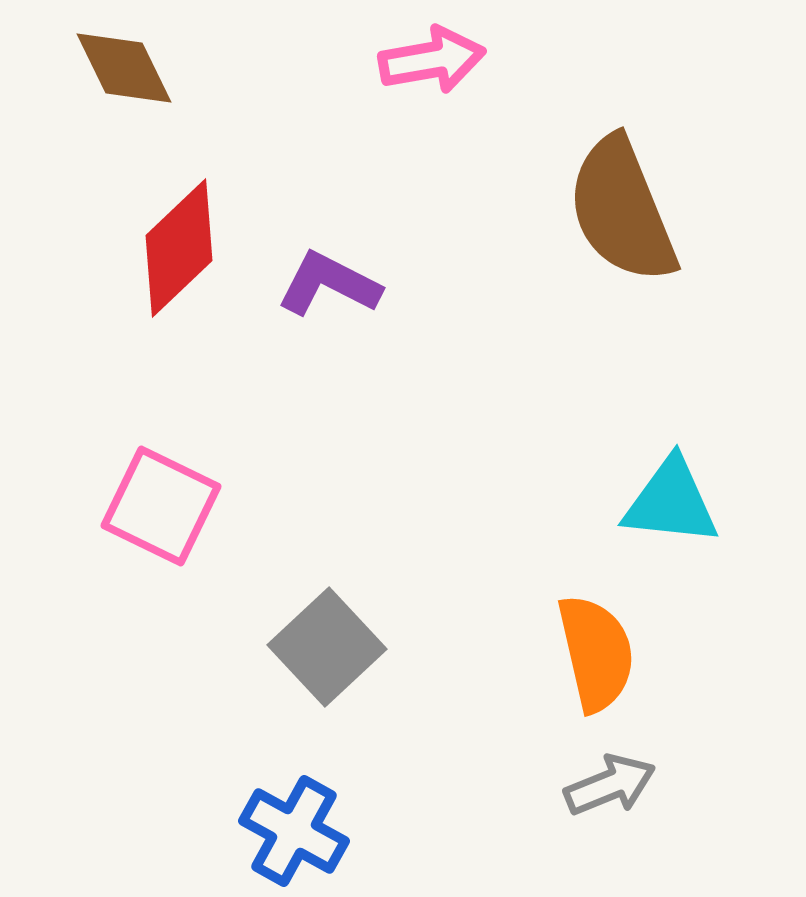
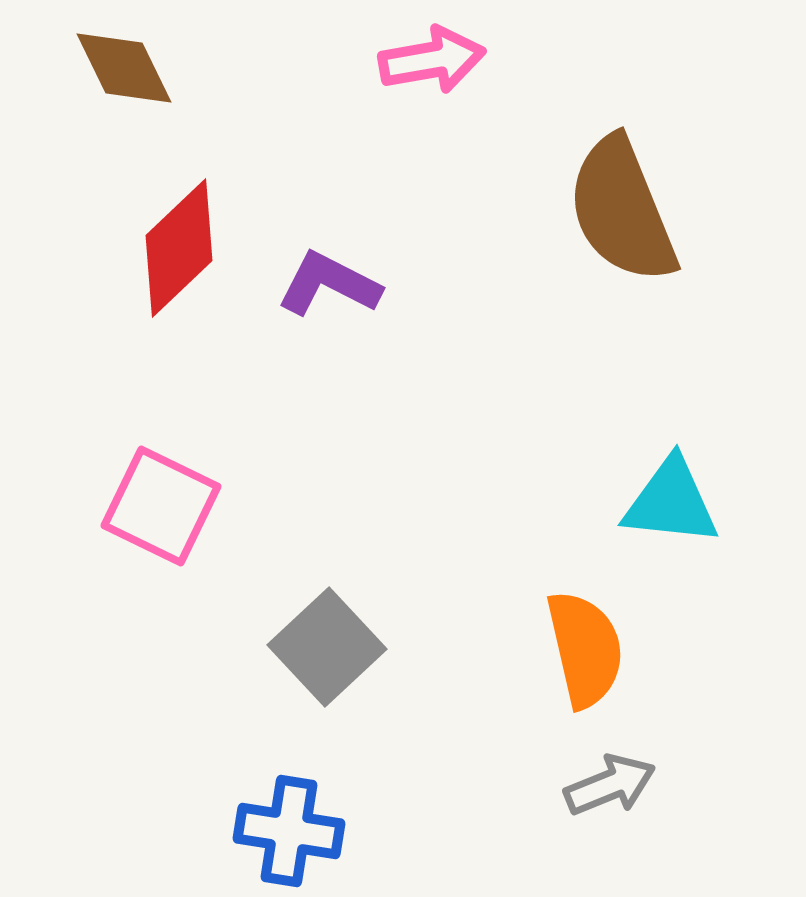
orange semicircle: moved 11 px left, 4 px up
blue cross: moved 5 px left; rotated 20 degrees counterclockwise
